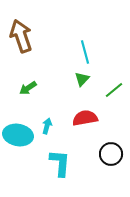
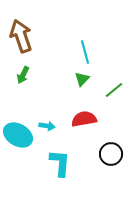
green arrow: moved 5 px left, 13 px up; rotated 30 degrees counterclockwise
red semicircle: moved 1 px left, 1 px down
cyan arrow: rotated 84 degrees clockwise
cyan ellipse: rotated 20 degrees clockwise
